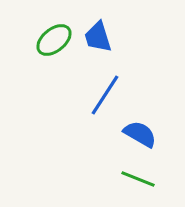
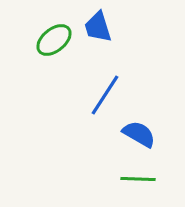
blue trapezoid: moved 10 px up
blue semicircle: moved 1 px left
green line: rotated 20 degrees counterclockwise
